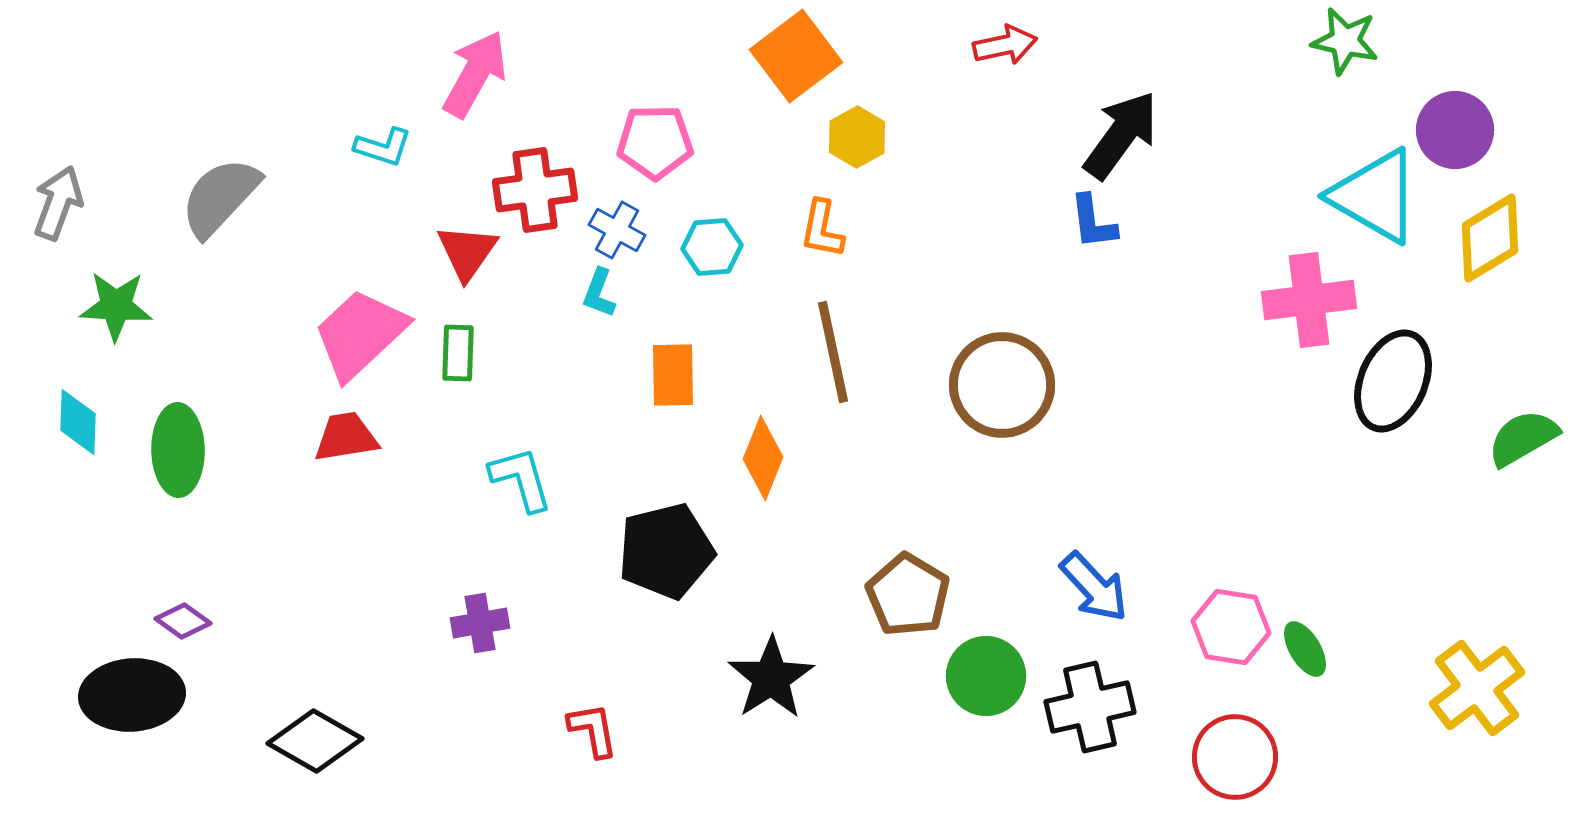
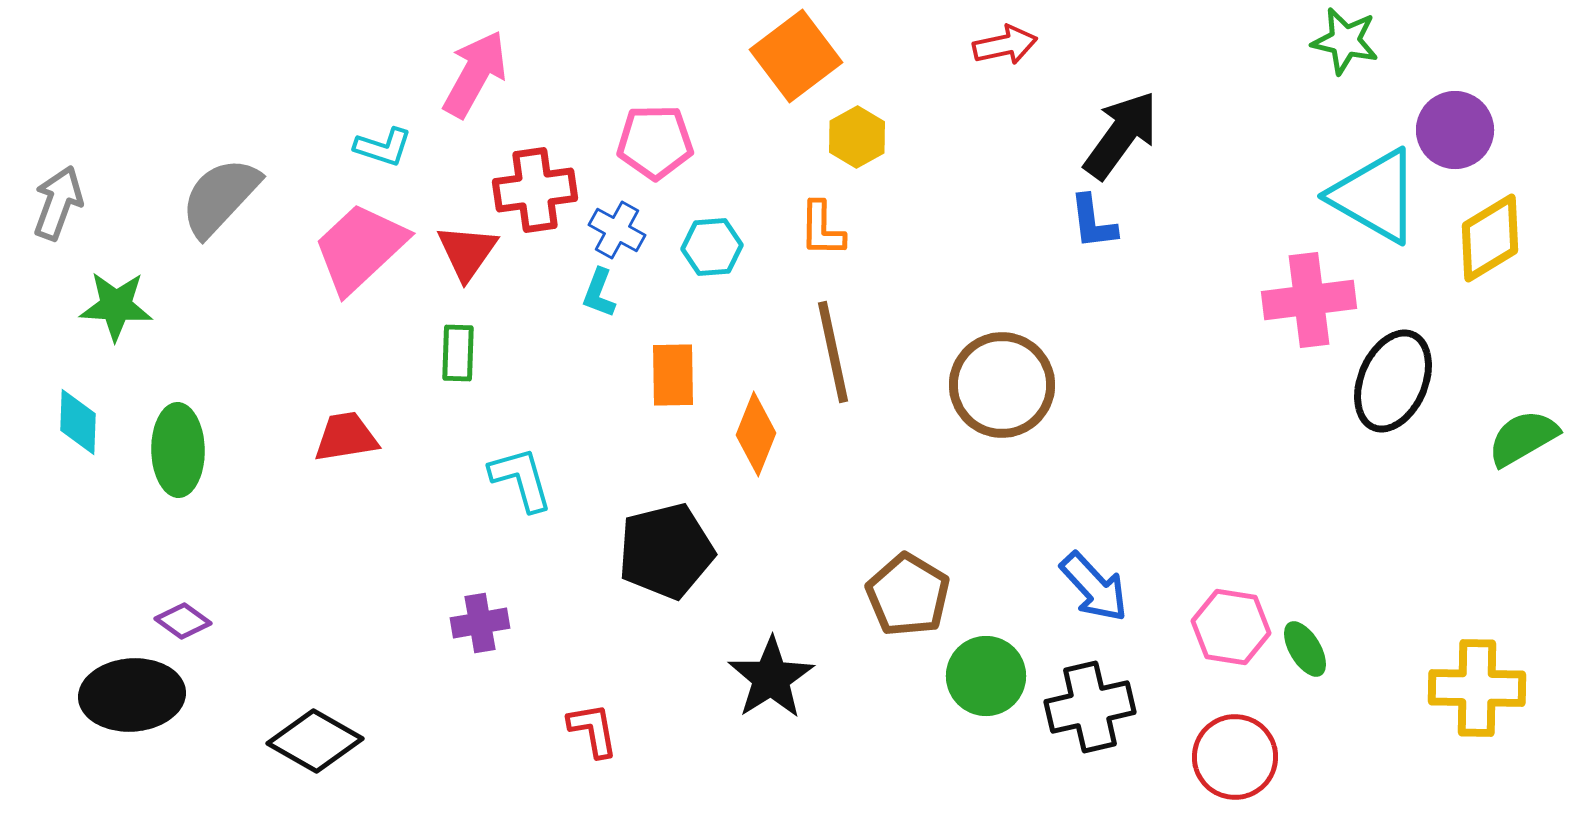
orange L-shape at (822, 229): rotated 10 degrees counterclockwise
pink trapezoid at (360, 334): moved 86 px up
orange diamond at (763, 458): moved 7 px left, 24 px up
yellow cross at (1477, 688): rotated 38 degrees clockwise
